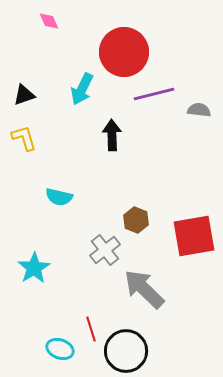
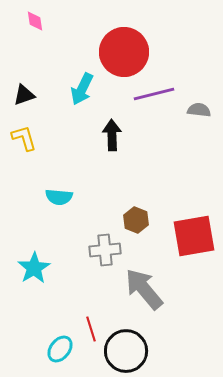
pink diamond: moved 14 px left; rotated 15 degrees clockwise
cyan semicircle: rotated 8 degrees counterclockwise
gray cross: rotated 32 degrees clockwise
gray arrow: rotated 6 degrees clockwise
cyan ellipse: rotated 72 degrees counterclockwise
